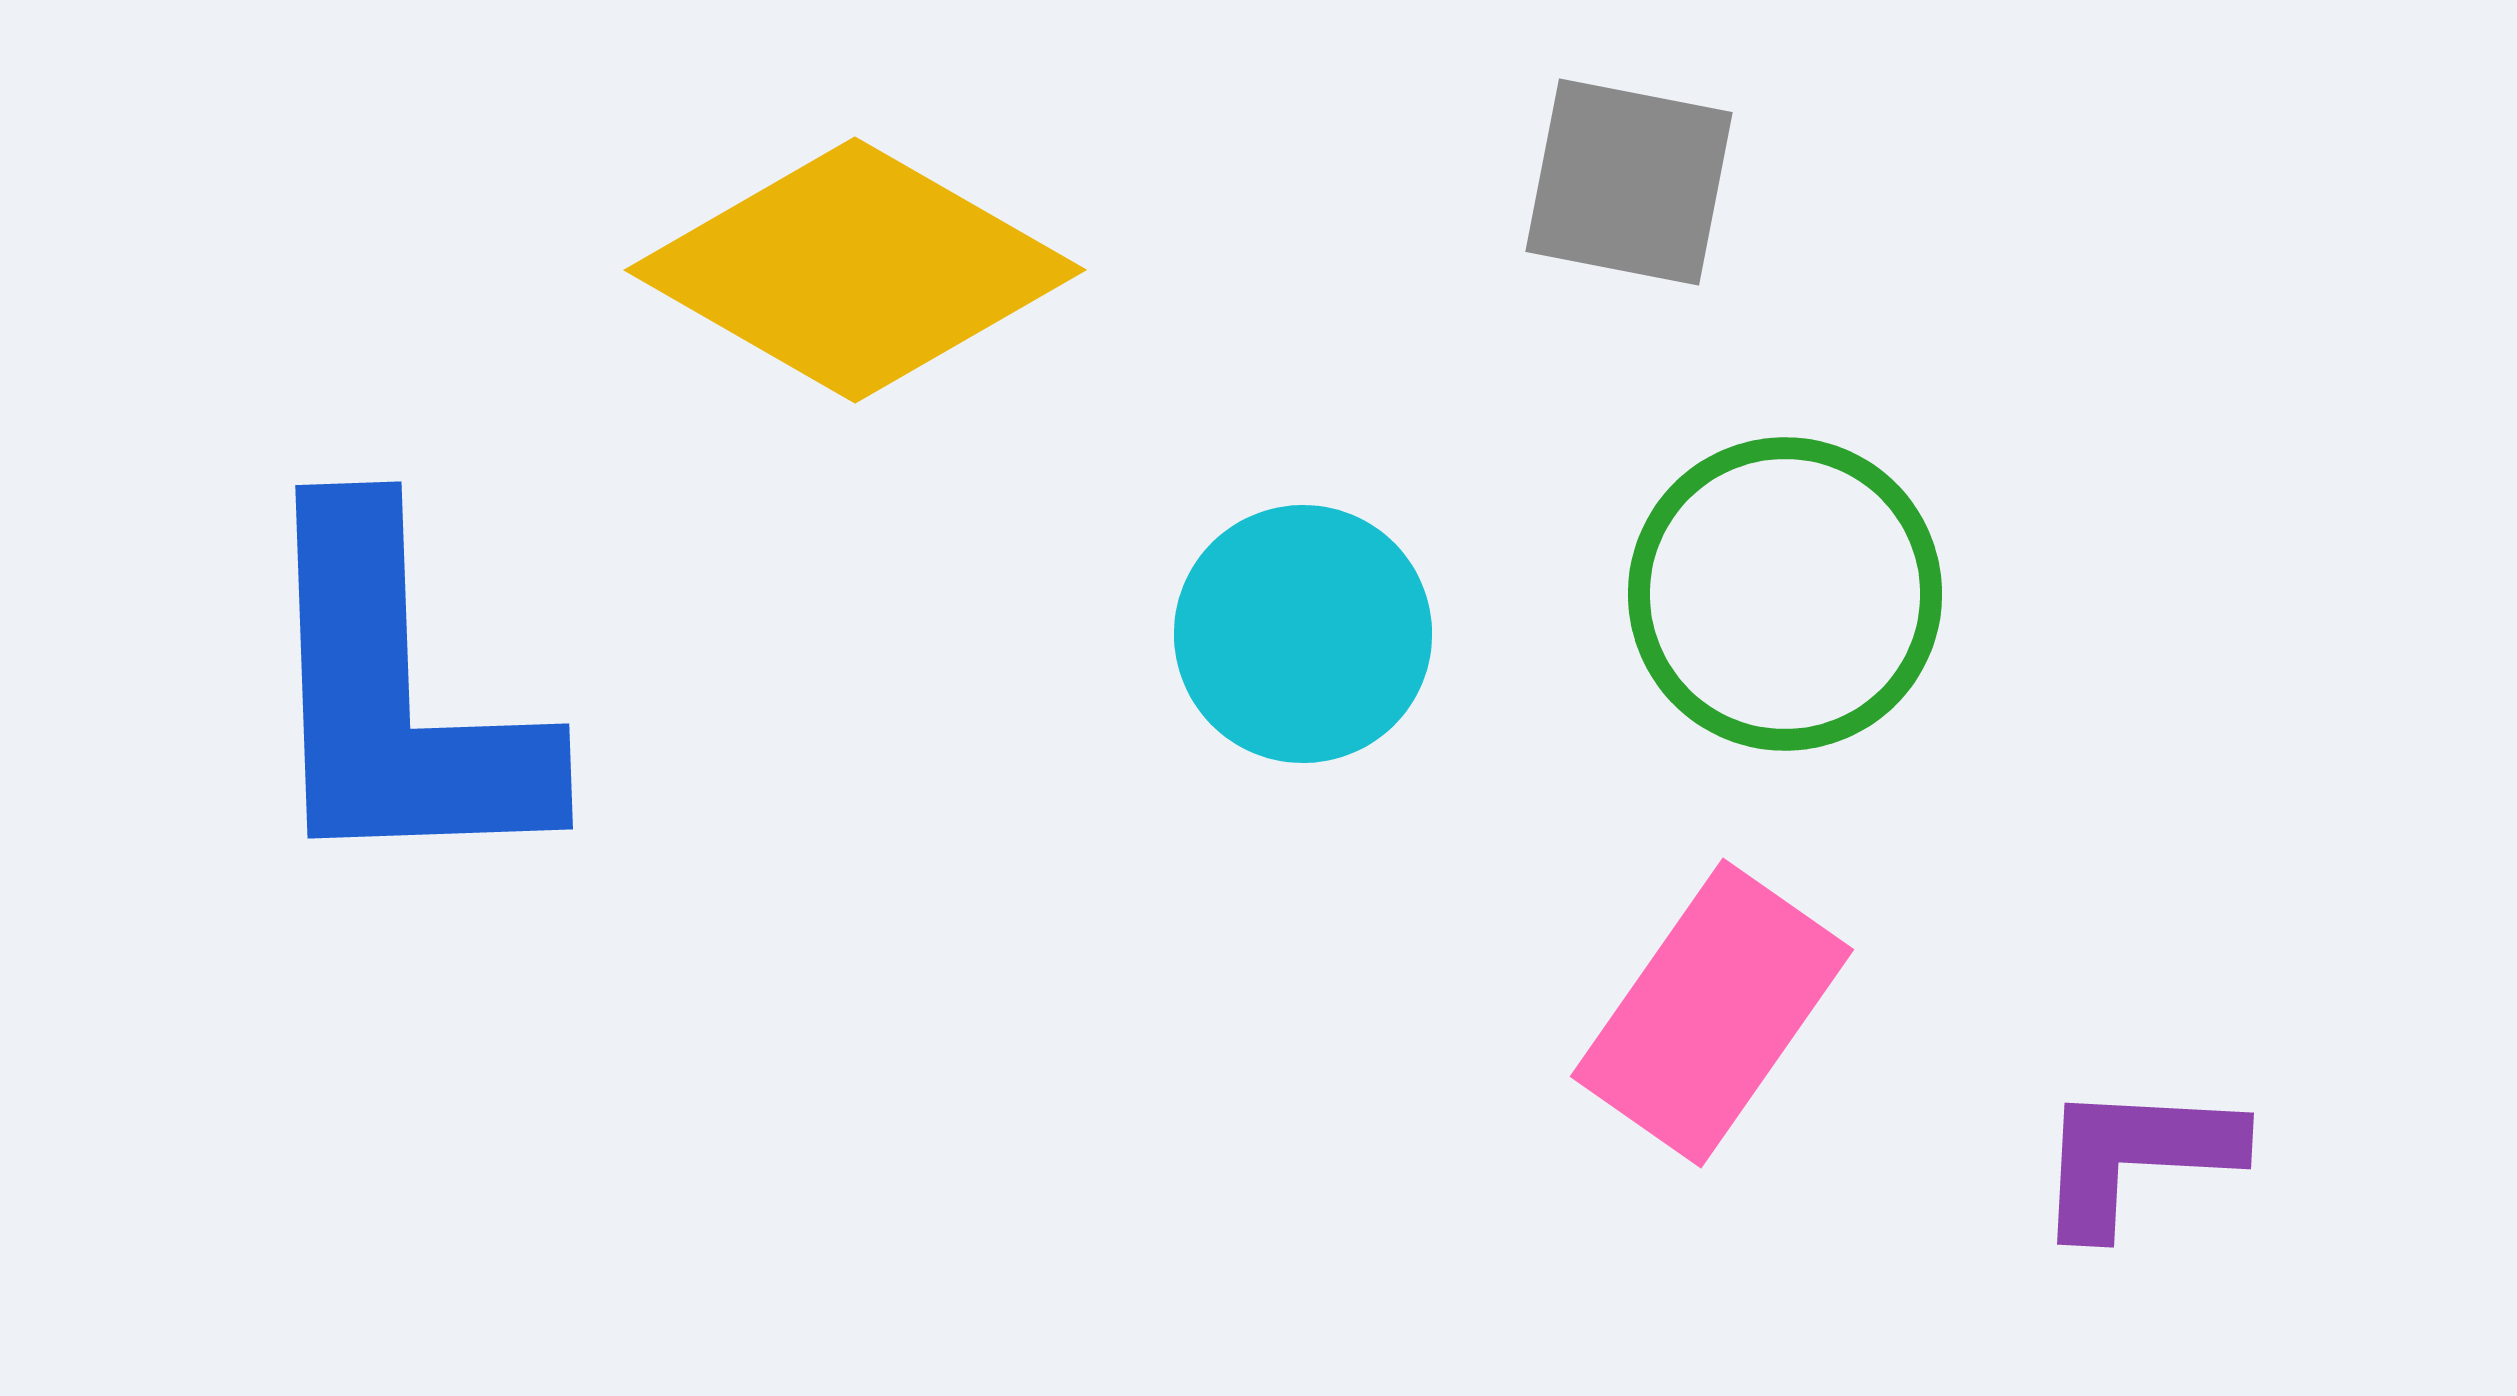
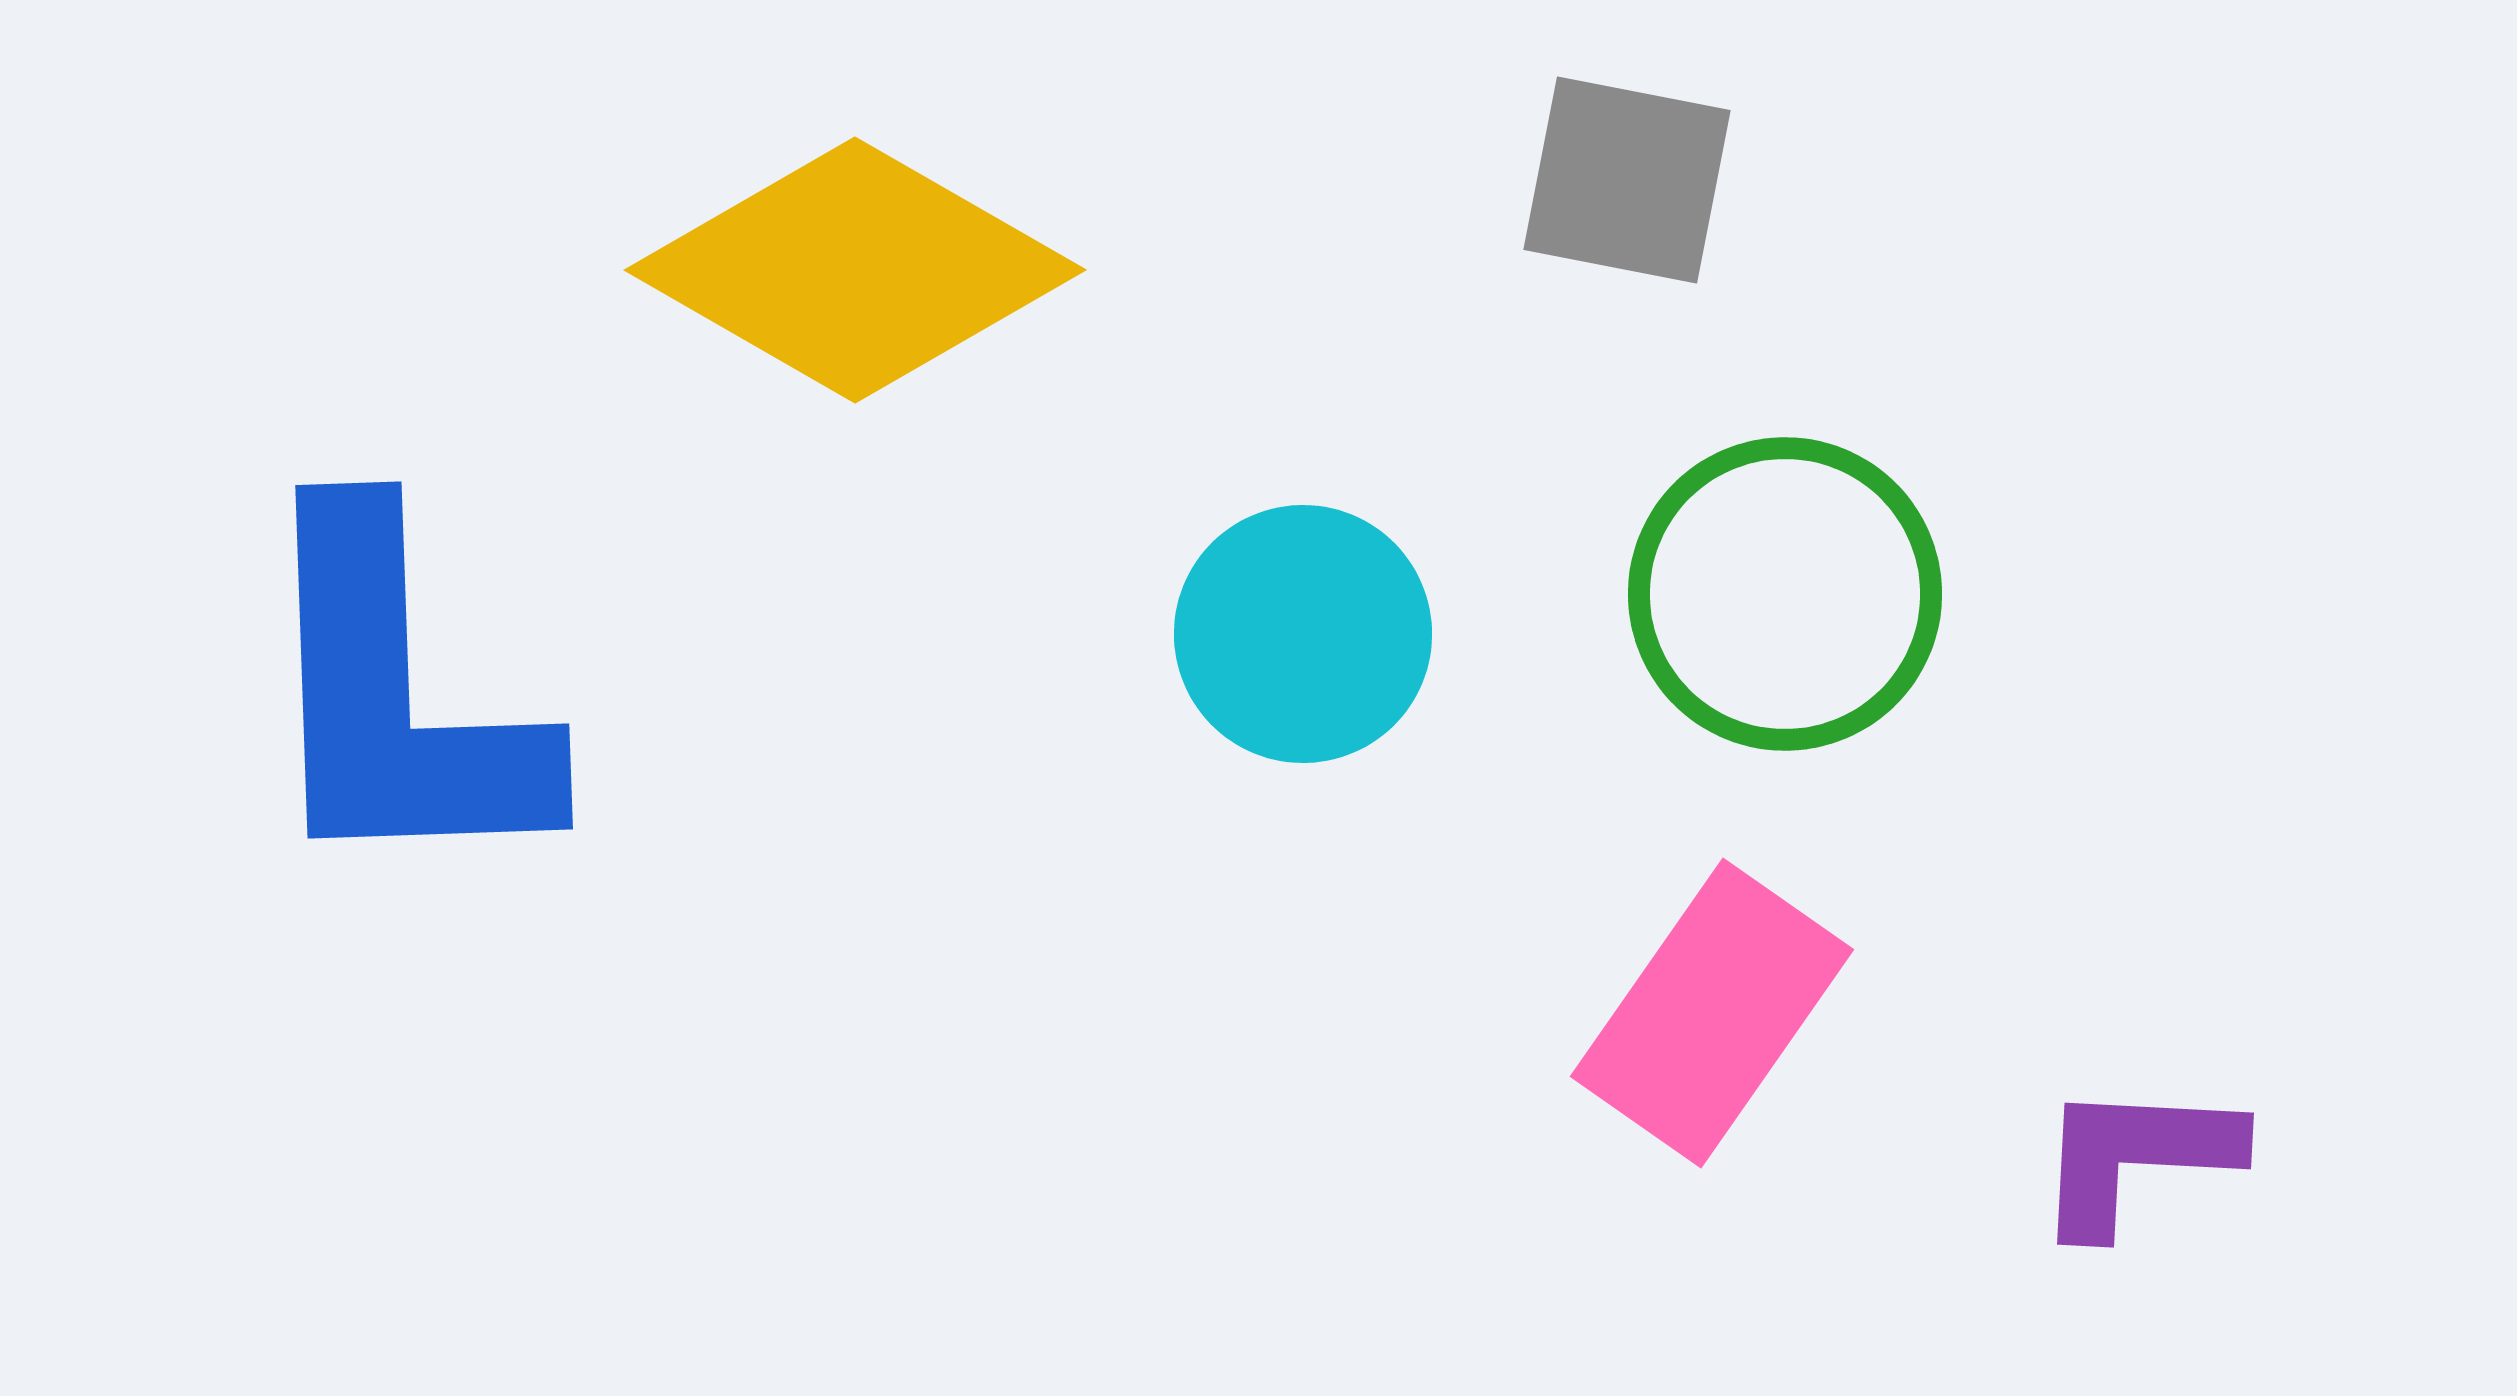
gray square: moved 2 px left, 2 px up
